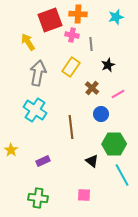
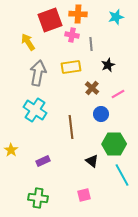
yellow rectangle: rotated 48 degrees clockwise
pink square: rotated 16 degrees counterclockwise
